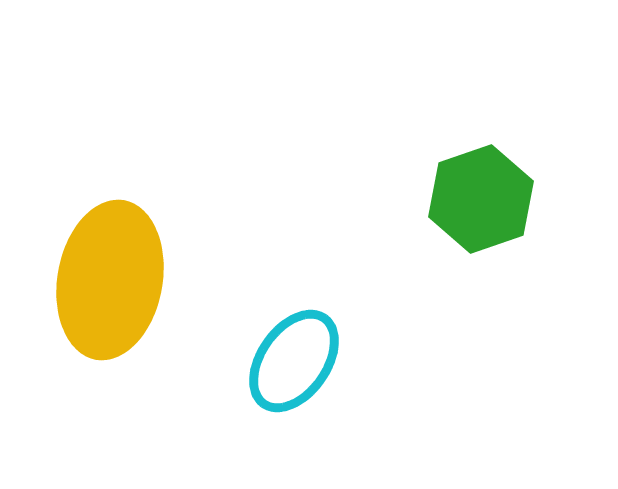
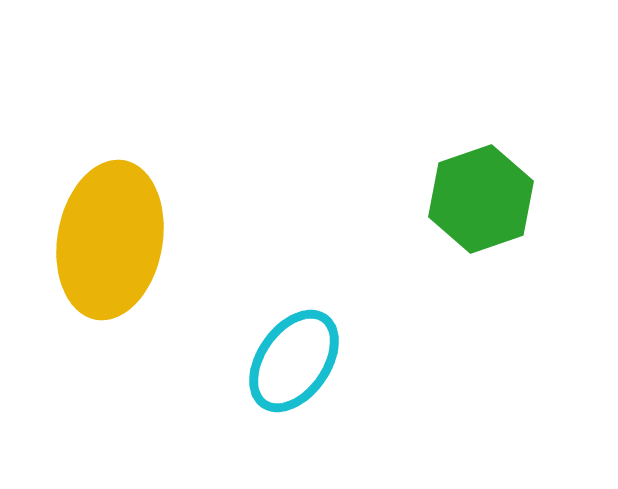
yellow ellipse: moved 40 px up
